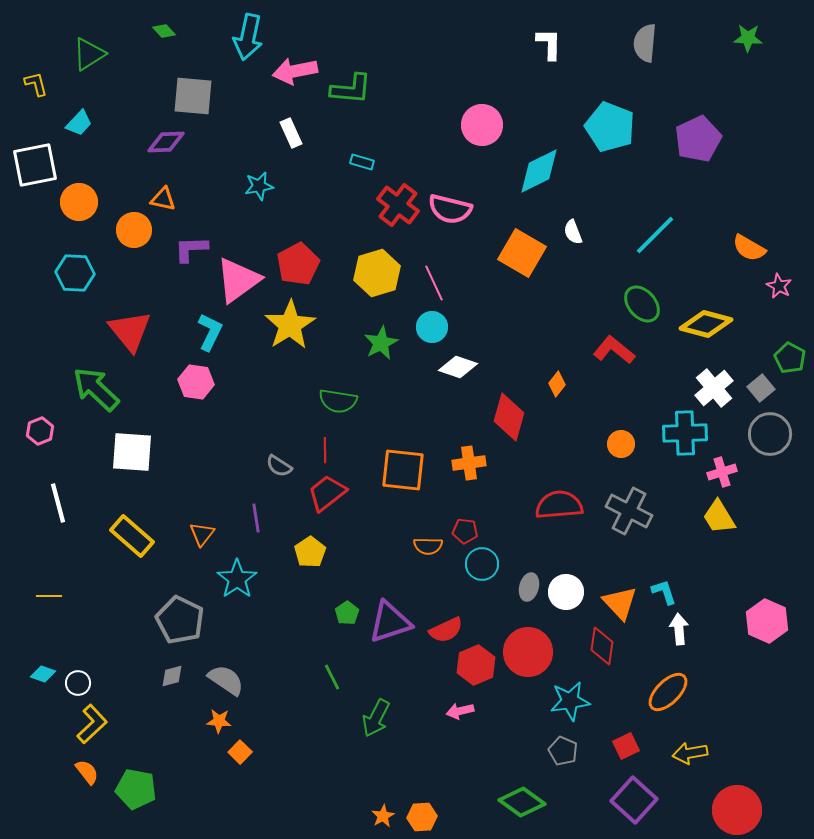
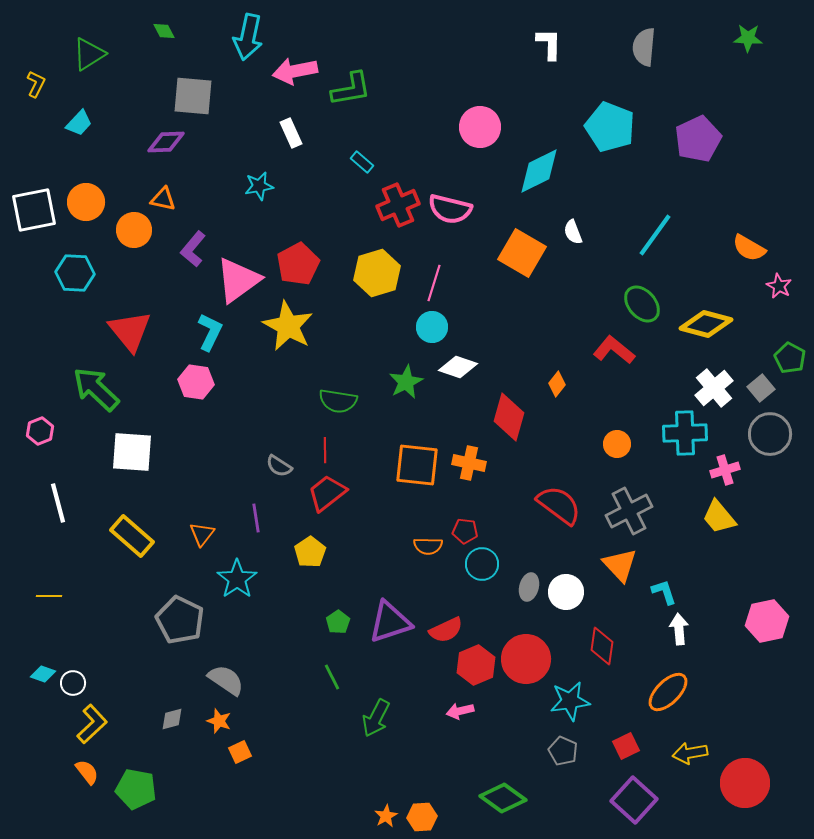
green diamond at (164, 31): rotated 15 degrees clockwise
gray semicircle at (645, 43): moved 1 px left, 4 px down
yellow L-shape at (36, 84): rotated 40 degrees clockwise
green L-shape at (351, 89): rotated 15 degrees counterclockwise
pink circle at (482, 125): moved 2 px left, 2 px down
cyan rectangle at (362, 162): rotated 25 degrees clockwise
white square at (35, 165): moved 1 px left, 45 px down
orange circle at (79, 202): moved 7 px right
red cross at (398, 205): rotated 30 degrees clockwise
cyan line at (655, 235): rotated 9 degrees counterclockwise
purple L-shape at (191, 249): moved 2 px right; rotated 48 degrees counterclockwise
pink line at (434, 283): rotated 42 degrees clockwise
yellow star at (290, 325): moved 2 px left, 1 px down; rotated 12 degrees counterclockwise
green star at (381, 343): moved 25 px right, 39 px down
orange circle at (621, 444): moved 4 px left
orange cross at (469, 463): rotated 20 degrees clockwise
orange square at (403, 470): moved 14 px right, 5 px up
pink cross at (722, 472): moved 3 px right, 2 px up
red semicircle at (559, 505): rotated 42 degrees clockwise
gray cross at (629, 511): rotated 36 degrees clockwise
yellow trapezoid at (719, 517): rotated 9 degrees counterclockwise
orange triangle at (620, 603): moved 38 px up
green pentagon at (347, 613): moved 9 px left, 9 px down
pink hexagon at (767, 621): rotated 24 degrees clockwise
red circle at (528, 652): moved 2 px left, 7 px down
gray diamond at (172, 676): moved 43 px down
white circle at (78, 683): moved 5 px left
orange star at (219, 721): rotated 15 degrees clockwise
orange square at (240, 752): rotated 20 degrees clockwise
green diamond at (522, 802): moved 19 px left, 4 px up
red circle at (737, 810): moved 8 px right, 27 px up
orange star at (383, 816): moved 3 px right
